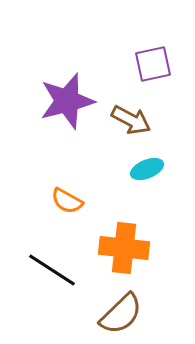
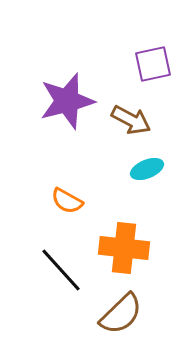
black line: moved 9 px right; rotated 15 degrees clockwise
